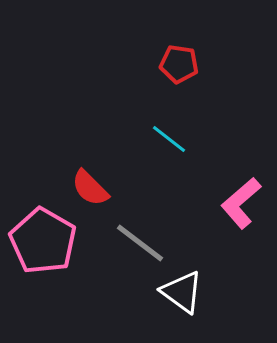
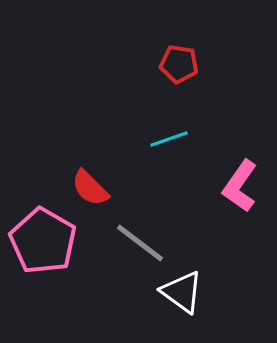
cyan line: rotated 57 degrees counterclockwise
pink L-shape: moved 1 px left, 17 px up; rotated 14 degrees counterclockwise
